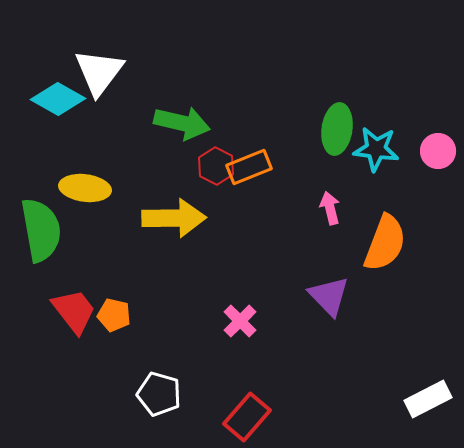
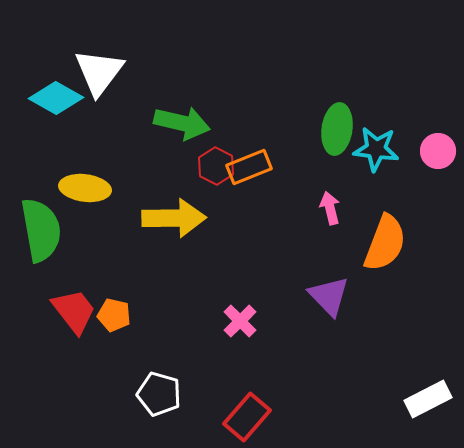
cyan diamond: moved 2 px left, 1 px up
